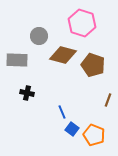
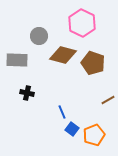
pink hexagon: rotated 8 degrees clockwise
brown pentagon: moved 2 px up
brown line: rotated 40 degrees clockwise
orange pentagon: rotated 30 degrees clockwise
